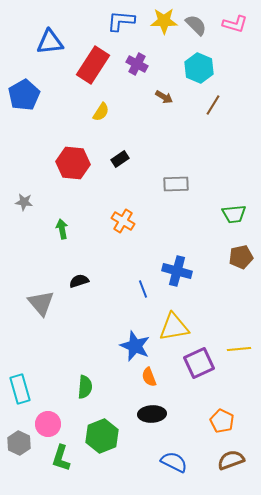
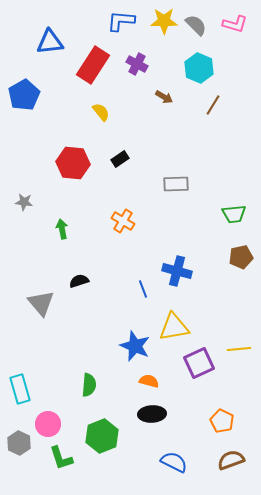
yellow semicircle: rotated 72 degrees counterclockwise
orange semicircle: moved 4 px down; rotated 126 degrees clockwise
green semicircle: moved 4 px right, 2 px up
green L-shape: rotated 36 degrees counterclockwise
